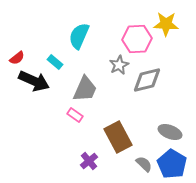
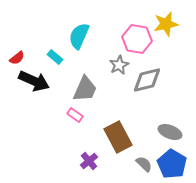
yellow star: rotated 15 degrees counterclockwise
pink hexagon: rotated 12 degrees clockwise
cyan rectangle: moved 5 px up
